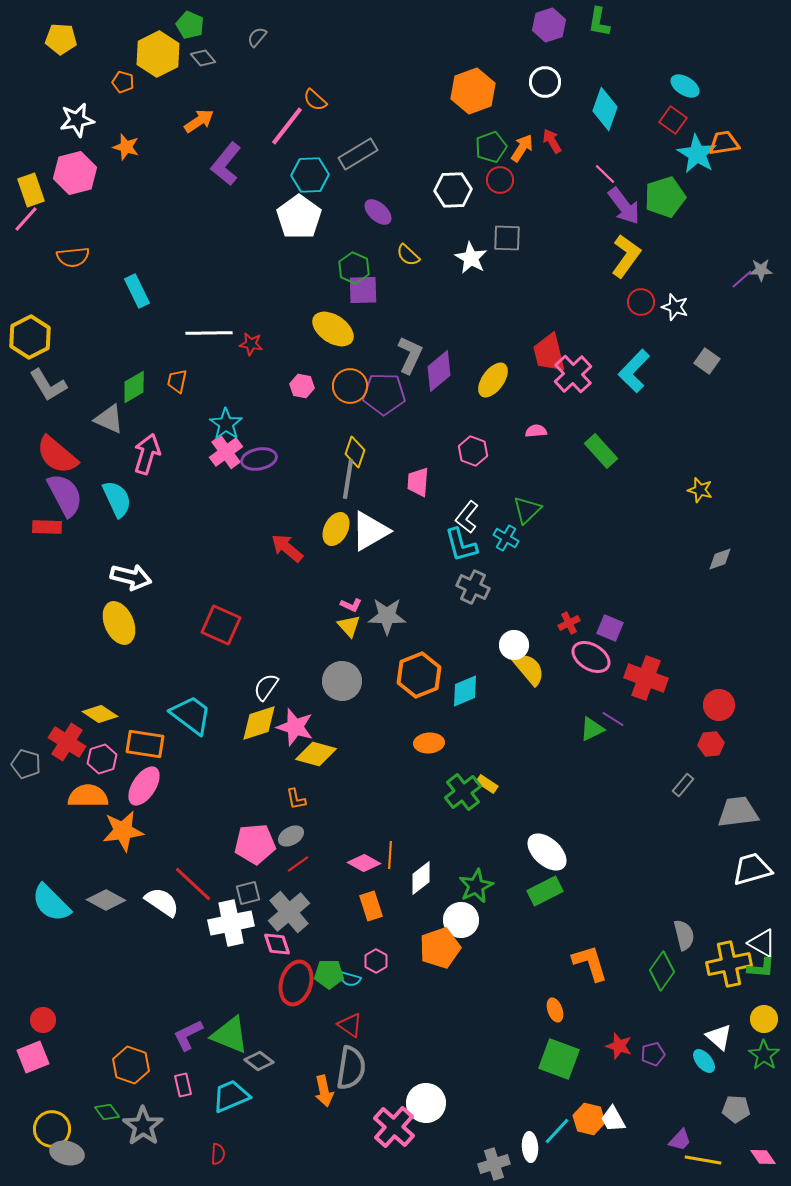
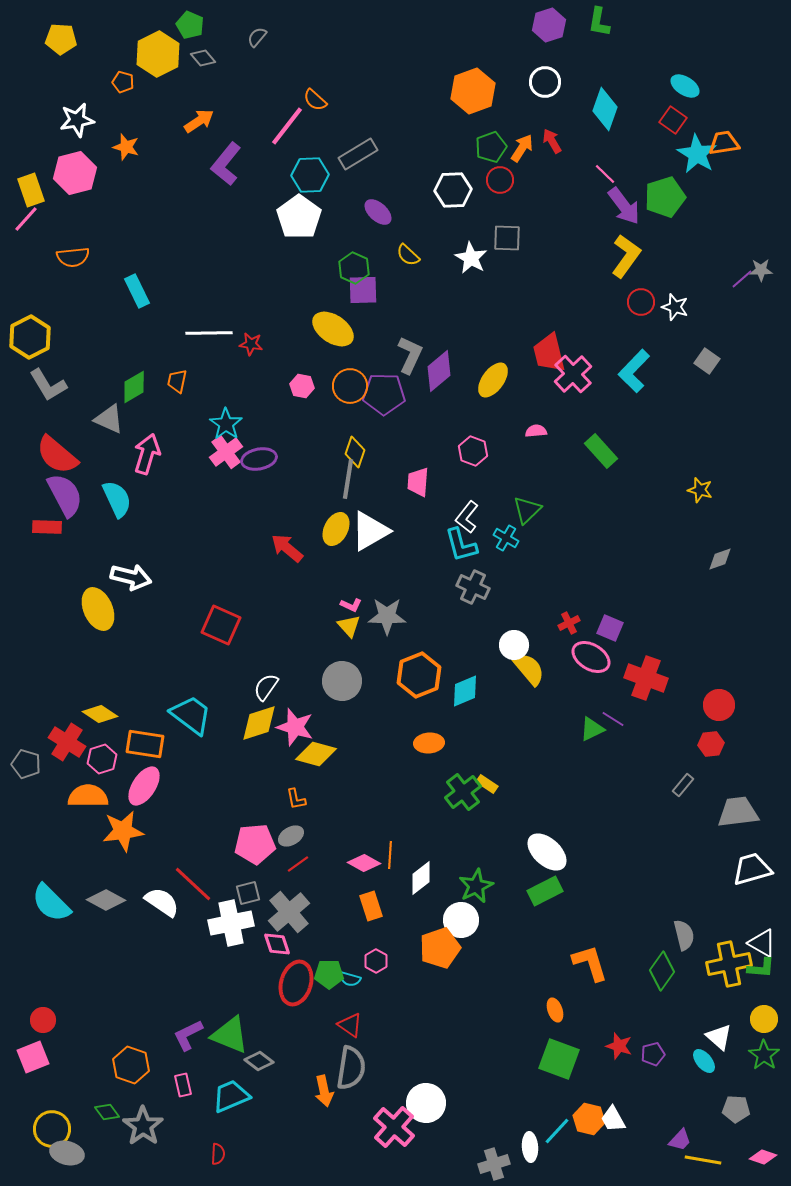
yellow ellipse at (119, 623): moved 21 px left, 14 px up
pink diamond at (763, 1157): rotated 36 degrees counterclockwise
